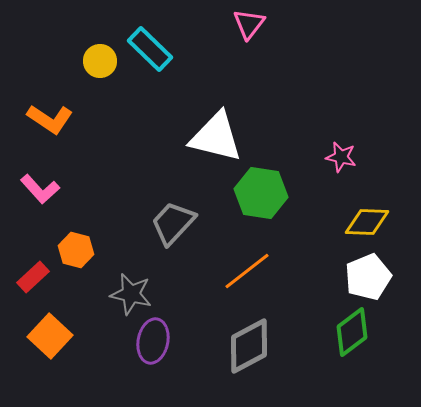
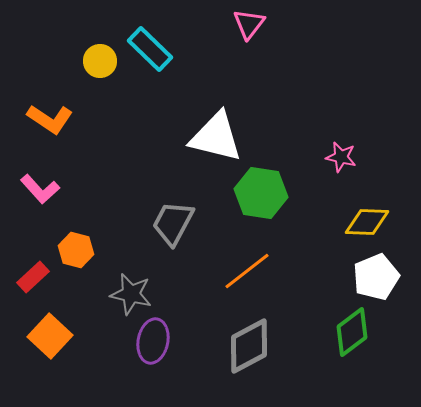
gray trapezoid: rotated 15 degrees counterclockwise
white pentagon: moved 8 px right
